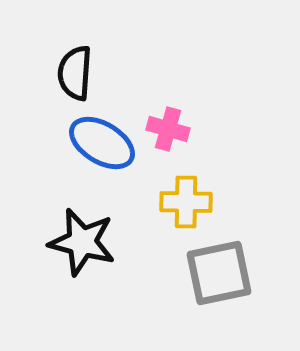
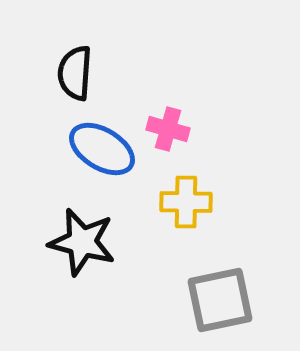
blue ellipse: moved 6 px down
gray square: moved 1 px right, 27 px down
